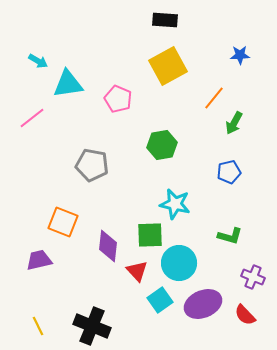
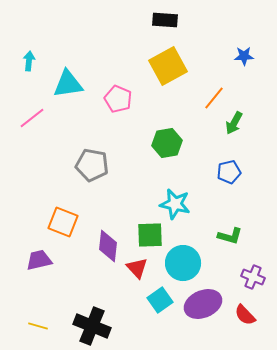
blue star: moved 4 px right, 1 px down
cyan arrow: moved 9 px left; rotated 114 degrees counterclockwise
green hexagon: moved 5 px right, 2 px up
cyan circle: moved 4 px right
red triangle: moved 3 px up
yellow line: rotated 48 degrees counterclockwise
